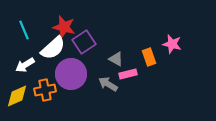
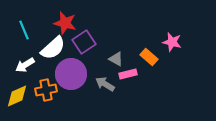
red star: moved 1 px right, 4 px up
pink star: moved 2 px up
orange rectangle: rotated 30 degrees counterclockwise
gray arrow: moved 3 px left
orange cross: moved 1 px right
